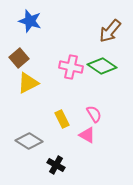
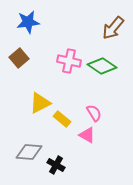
blue star: moved 2 px left, 1 px down; rotated 25 degrees counterclockwise
brown arrow: moved 3 px right, 3 px up
pink cross: moved 2 px left, 6 px up
yellow triangle: moved 12 px right, 20 px down
pink semicircle: moved 1 px up
yellow rectangle: rotated 24 degrees counterclockwise
gray diamond: moved 11 px down; rotated 28 degrees counterclockwise
